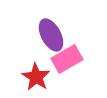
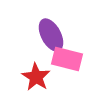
pink rectangle: rotated 44 degrees clockwise
